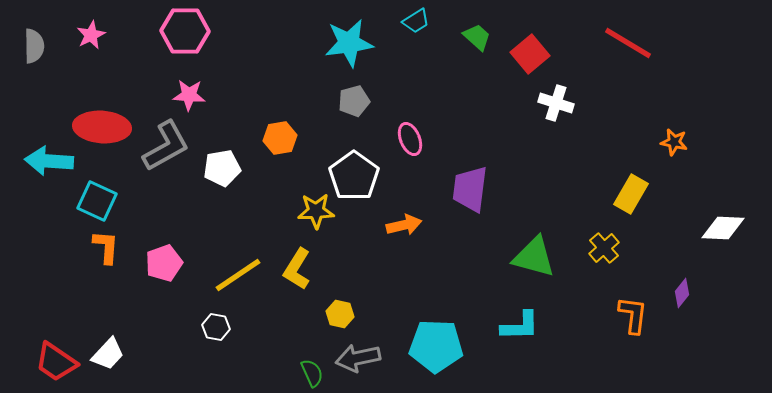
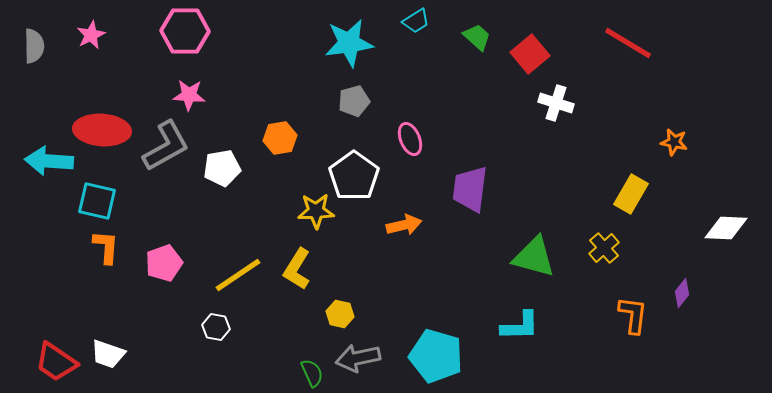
red ellipse at (102, 127): moved 3 px down
cyan square at (97, 201): rotated 12 degrees counterclockwise
white diamond at (723, 228): moved 3 px right
cyan pentagon at (436, 346): moved 10 px down; rotated 14 degrees clockwise
white trapezoid at (108, 354): rotated 66 degrees clockwise
